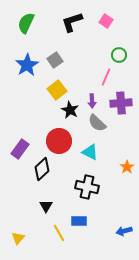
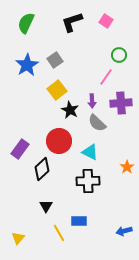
pink line: rotated 12 degrees clockwise
black cross: moved 1 px right, 6 px up; rotated 15 degrees counterclockwise
